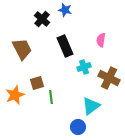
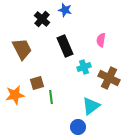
orange star: rotated 12 degrees clockwise
